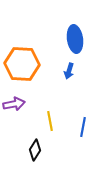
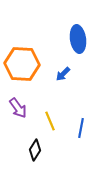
blue ellipse: moved 3 px right
blue arrow: moved 6 px left, 3 px down; rotated 28 degrees clockwise
purple arrow: moved 4 px right, 4 px down; rotated 65 degrees clockwise
yellow line: rotated 12 degrees counterclockwise
blue line: moved 2 px left, 1 px down
